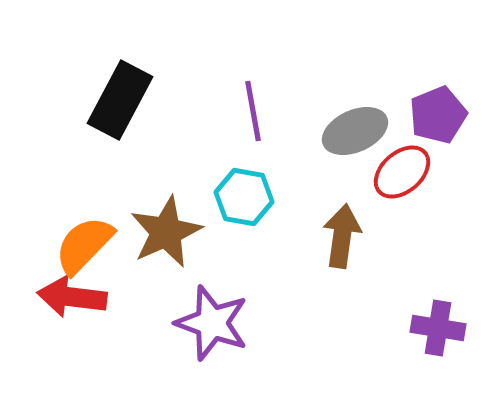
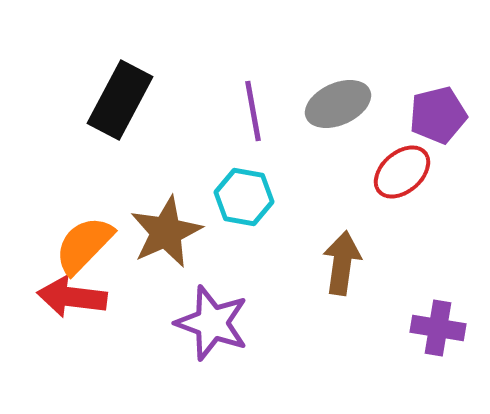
purple pentagon: rotated 8 degrees clockwise
gray ellipse: moved 17 px left, 27 px up
brown arrow: moved 27 px down
